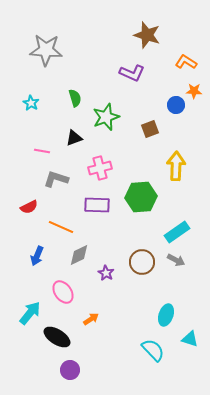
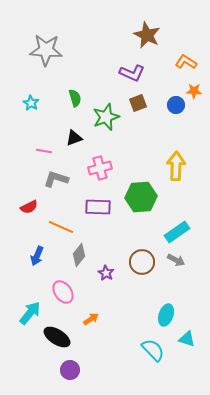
brown star: rotated 8 degrees clockwise
brown square: moved 12 px left, 26 px up
pink line: moved 2 px right
purple rectangle: moved 1 px right, 2 px down
gray diamond: rotated 25 degrees counterclockwise
cyan triangle: moved 3 px left
